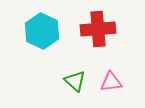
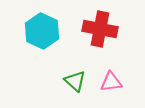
red cross: moved 2 px right; rotated 16 degrees clockwise
